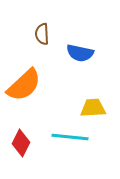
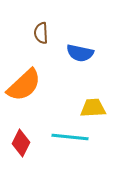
brown semicircle: moved 1 px left, 1 px up
